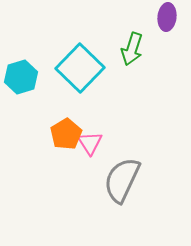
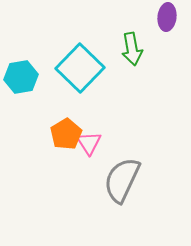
green arrow: rotated 28 degrees counterclockwise
cyan hexagon: rotated 8 degrees clockwise
pink triangle: moved 1 px left
